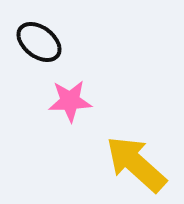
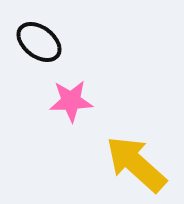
pink star: moved 1 px right
